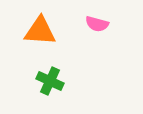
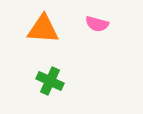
orange triangle: moved 3 px right, 2 px up
